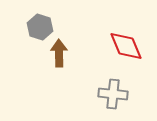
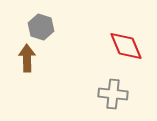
gray hexagon: moved 1 px right
brown arrow: moved 32 px left, 5 px down
